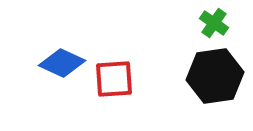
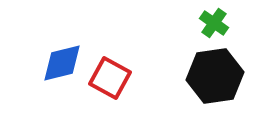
blue diamond: rotated 39 degrees counterclockwise
red square: moved 4 px left, 1 px up; rotated 33 degrees clockwise
